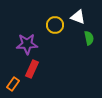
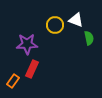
white triangle: moved 2 px left, 3 px down
orange rectangle: moved 3 px up
